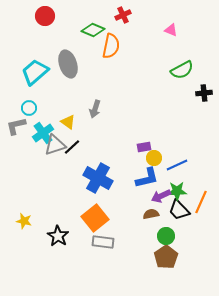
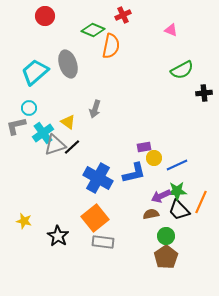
blue L-shape: moved 13 px left, 5 px up
